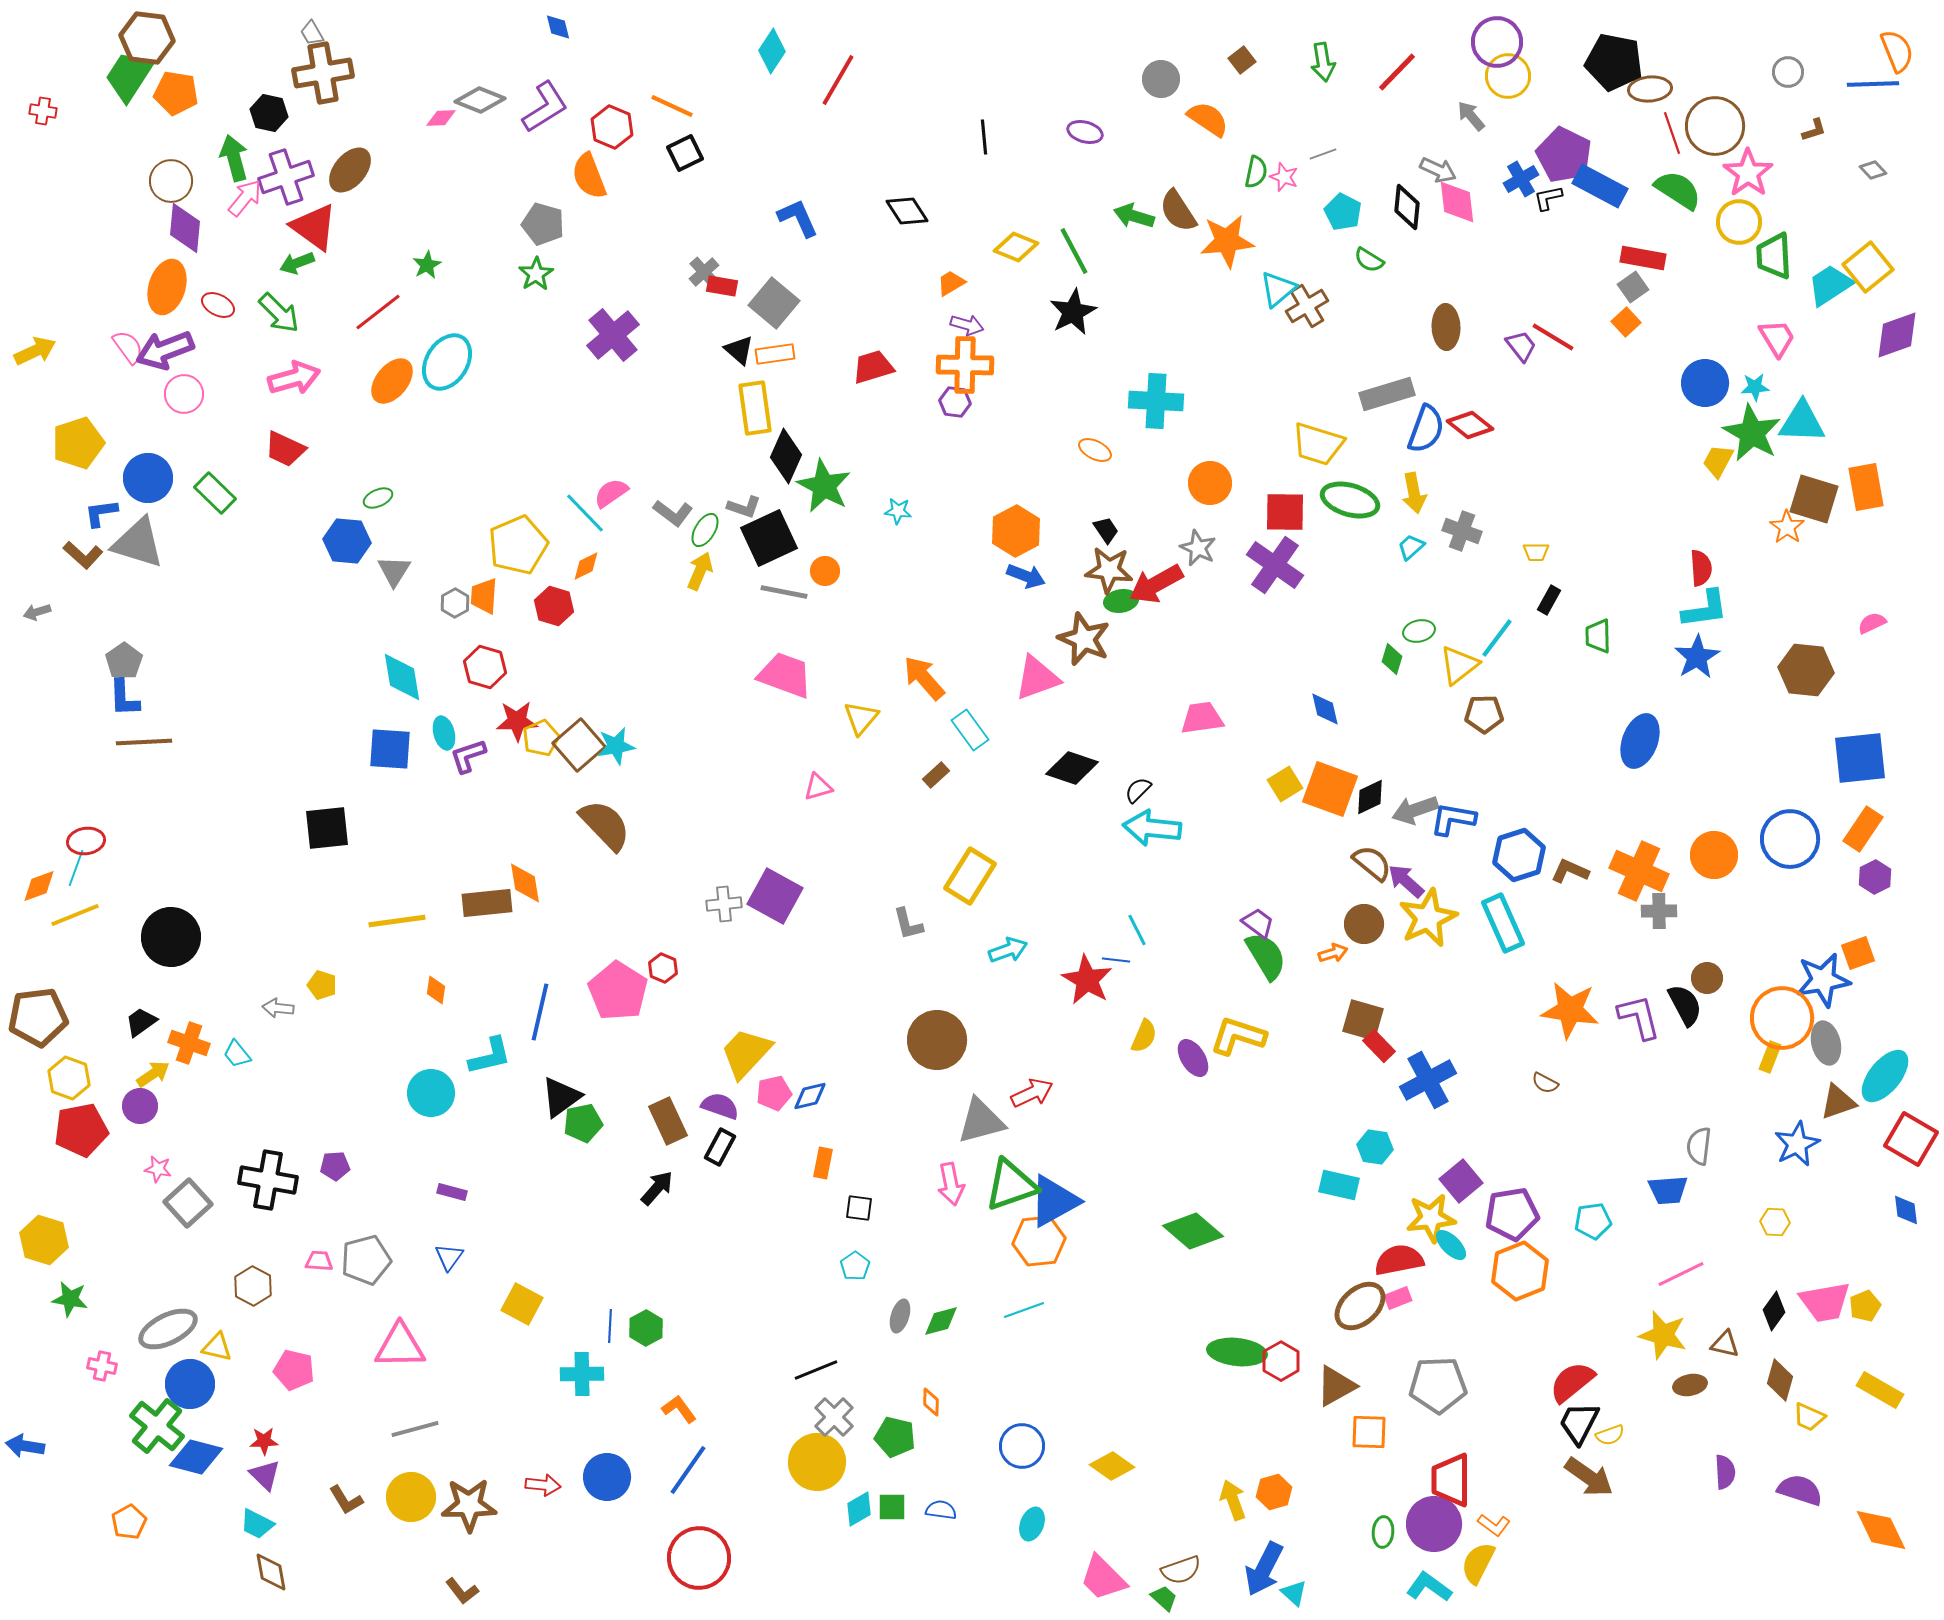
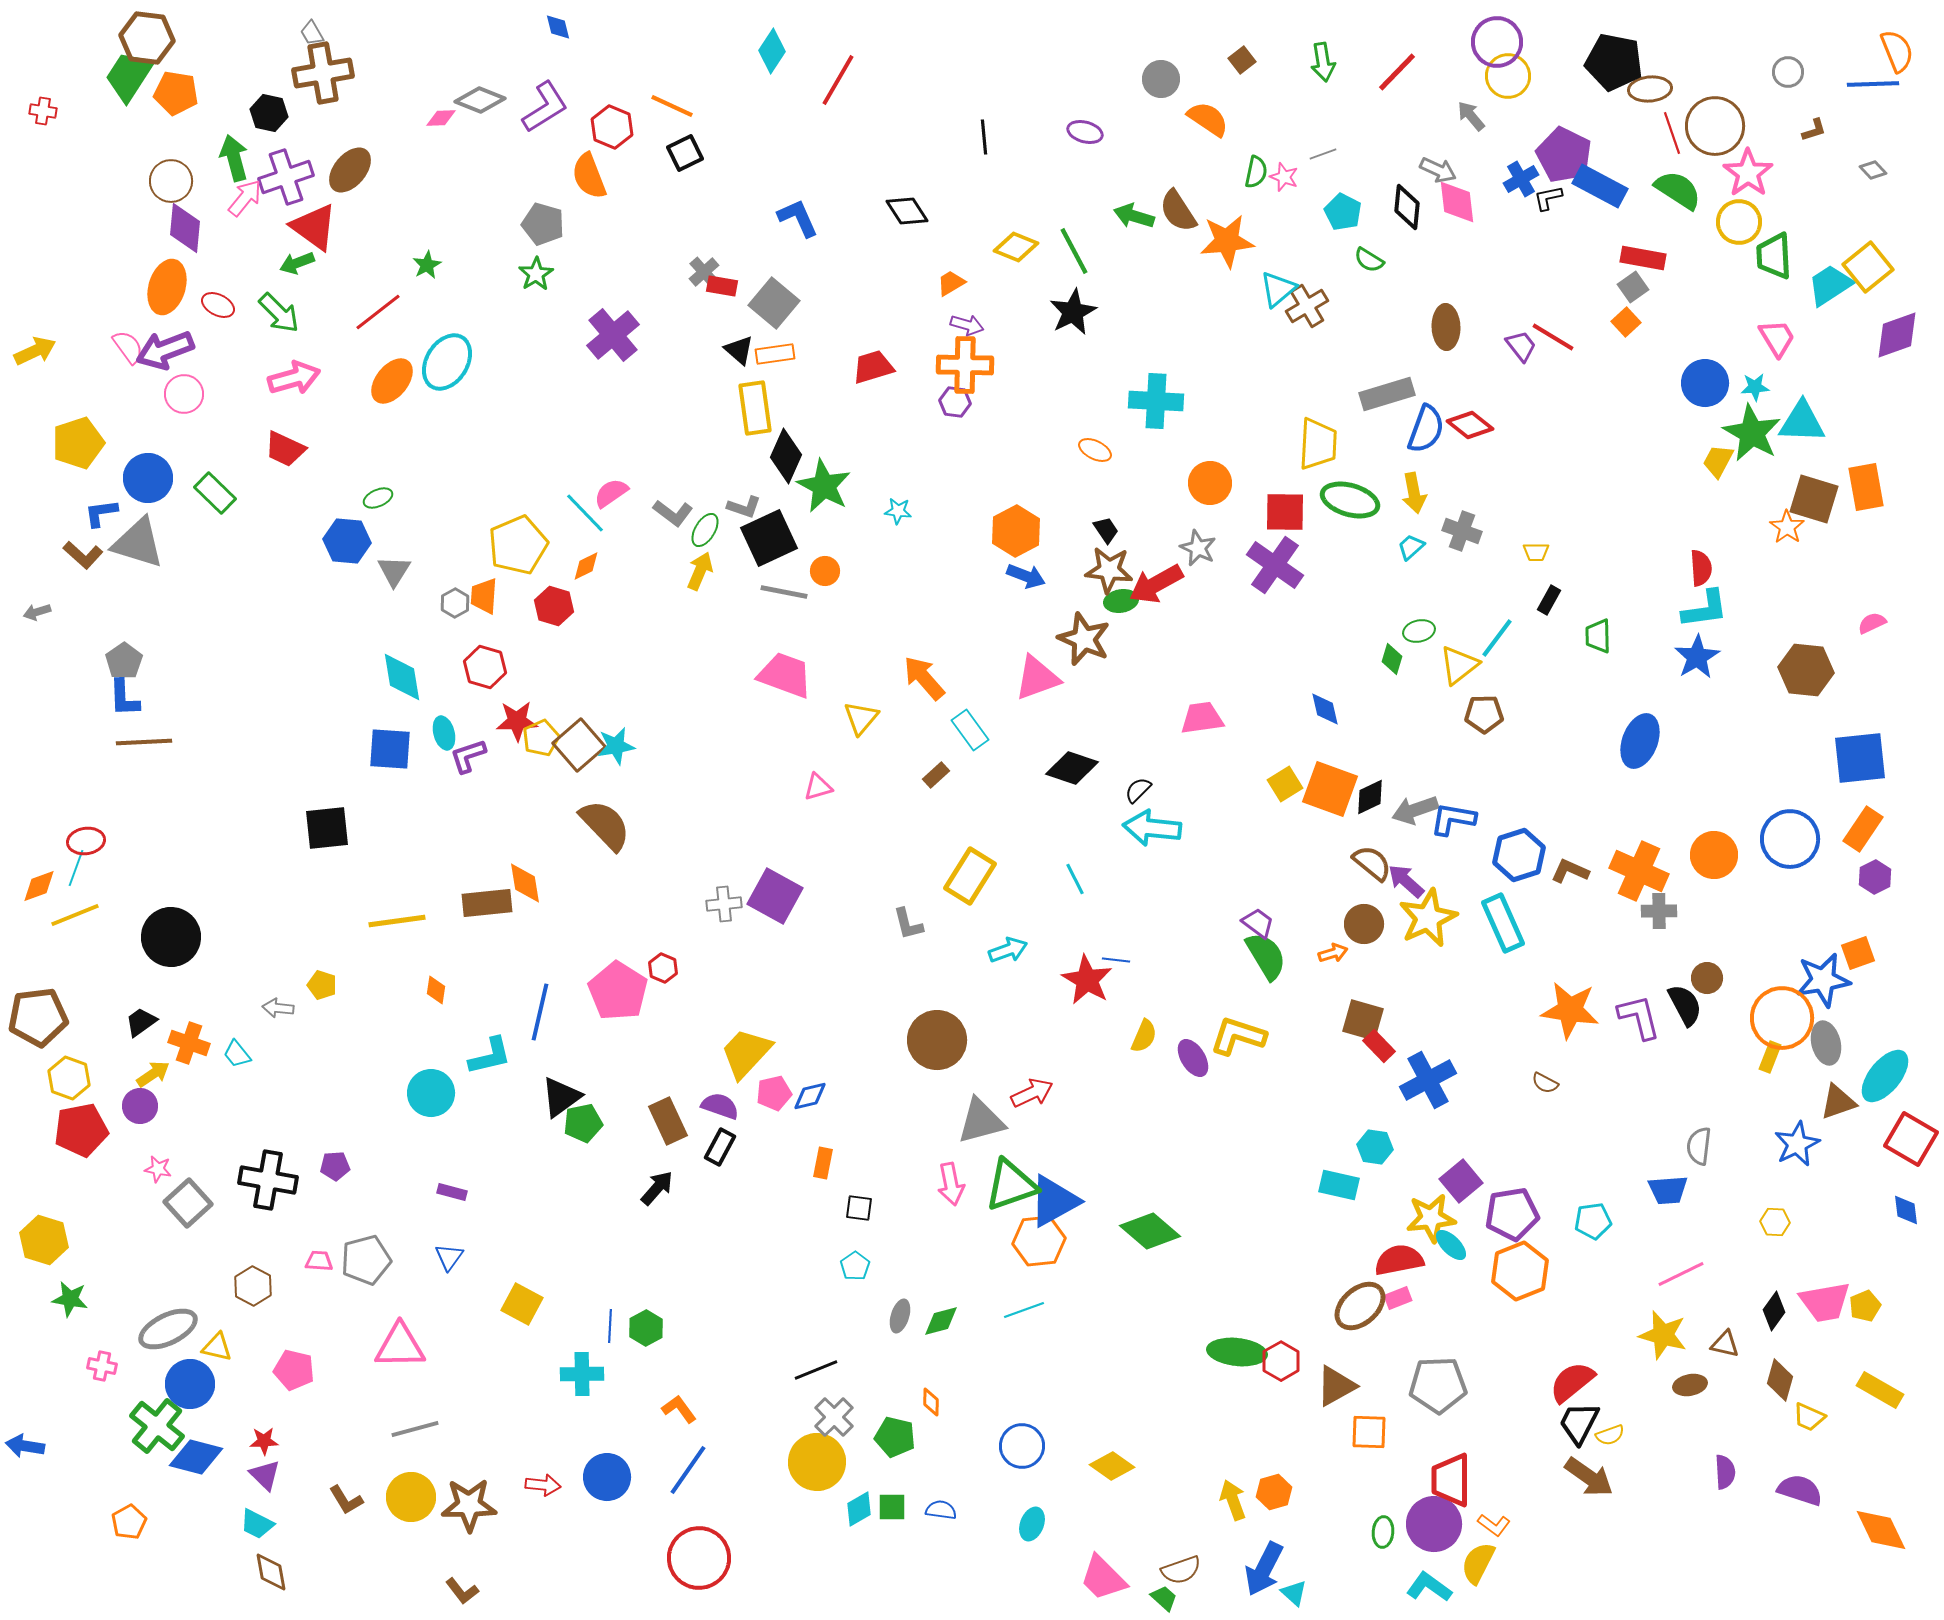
yellow trapezoid at (1318, 444): rotated 104 degrees counterclockwise
cyan line at (1137, 930): moved 62 px left, 51 px up
green diamond at (1193, 1231): moved 43 px left
